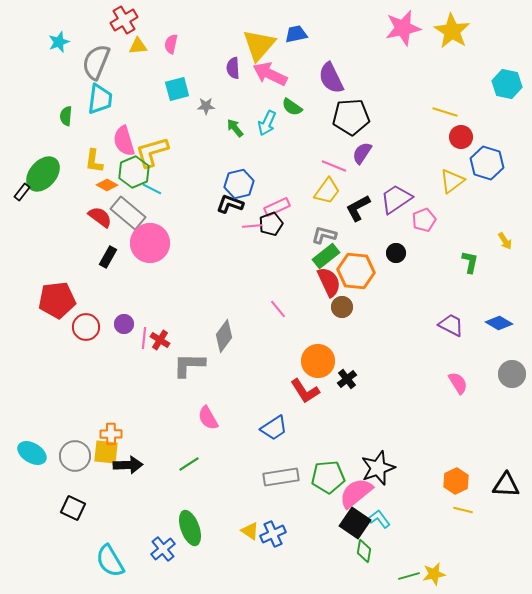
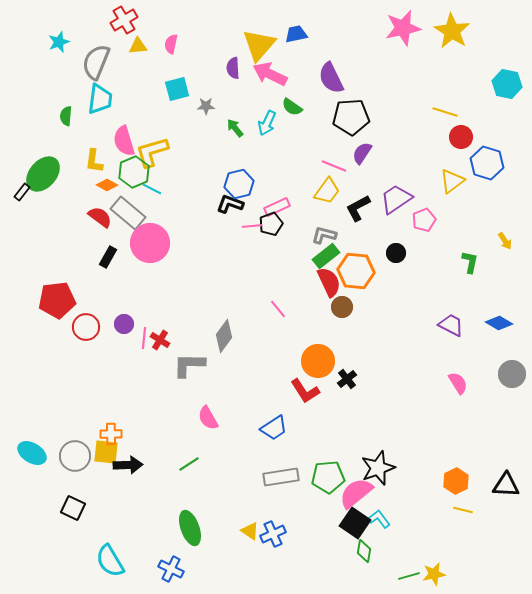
blue cross at (163, 549): moved 8 px right, 20 px down; rotated 25 degrees counterclockwise
